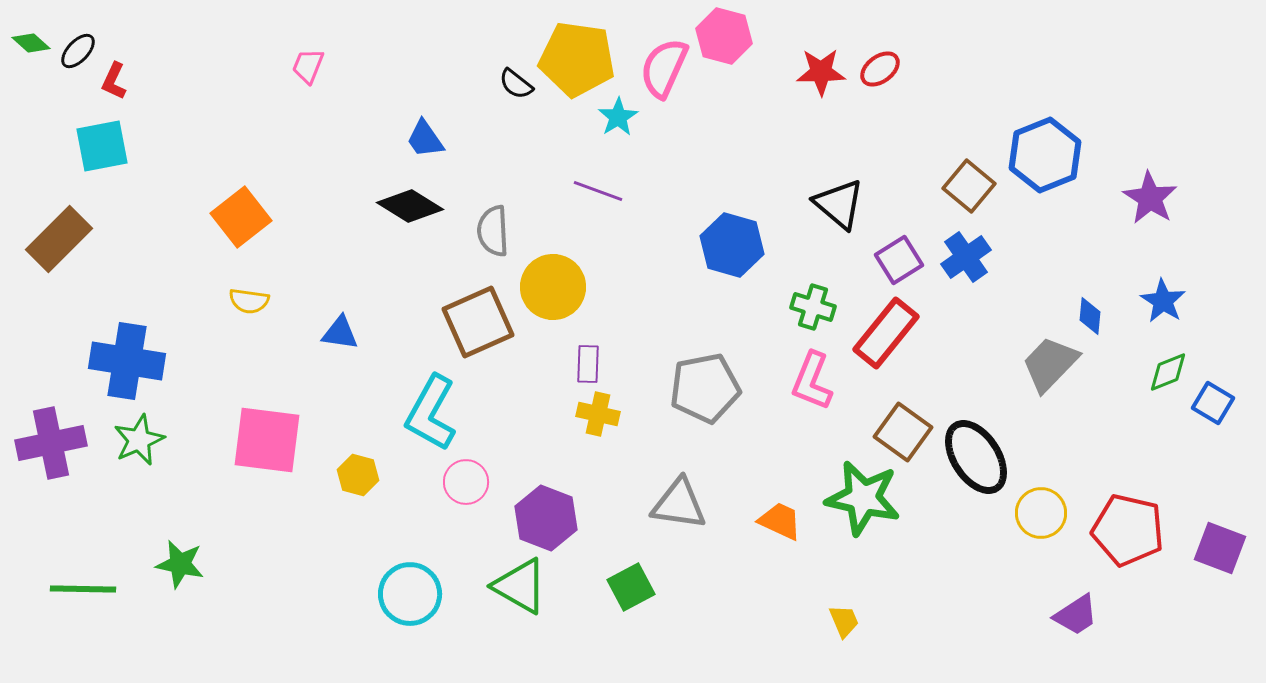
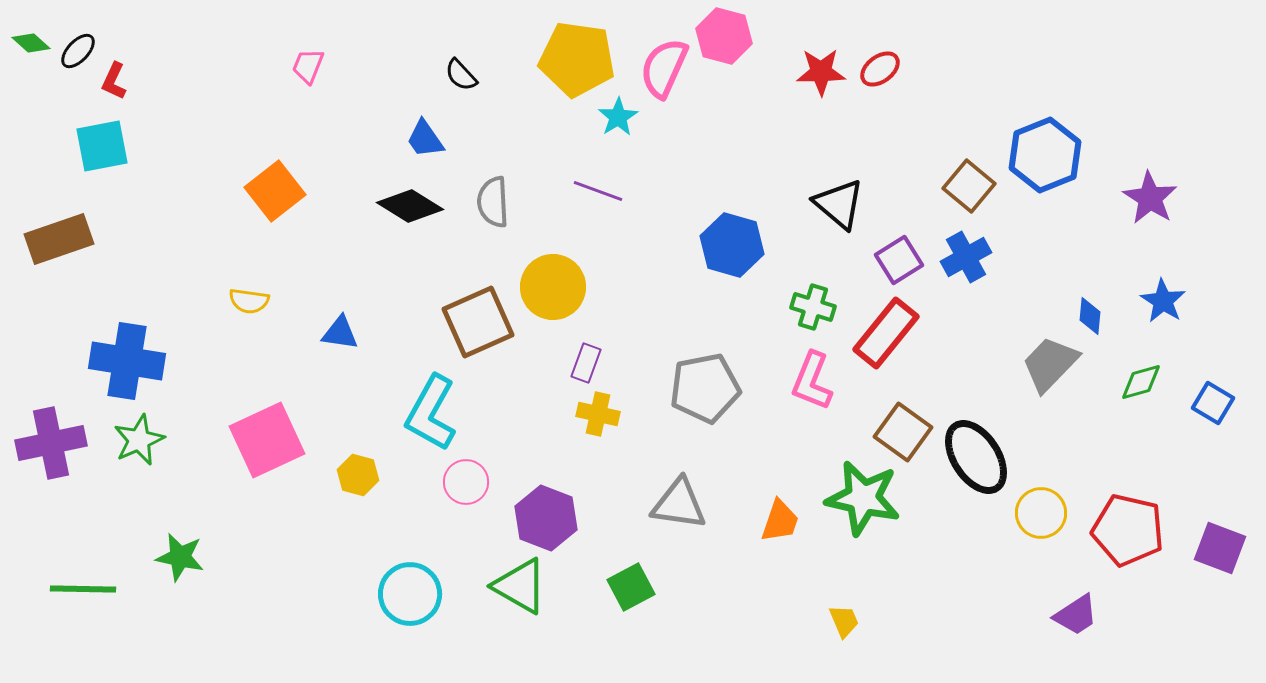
black semicircle at (516, 84): moved 55 px left, 9 px up; rotated 9 degrees clockwise
orange square at (241, 217): moved 34 px right, 26 px up
gray semicircle at (493, 231): moved 29 px up
brown rectangle at (59, 239): rotated 26 degrees clockwise
blue cross at (966, 257): rotated 6 degrees clockwise
purple rectangle at (588, 364): moved 2 px left, 1 px up; rotated 18 degrees clockwise
green diamond at (1168, 372): moved 27 px left, 10 px down; rotated 6 degrees clockwise
pink square at (267, 440): rotated 32 degrees counterclockwise
orange trapezoid at (780, 521): rotated 84 degrees clockwise
green star at (180, 564): moved 7 px up
